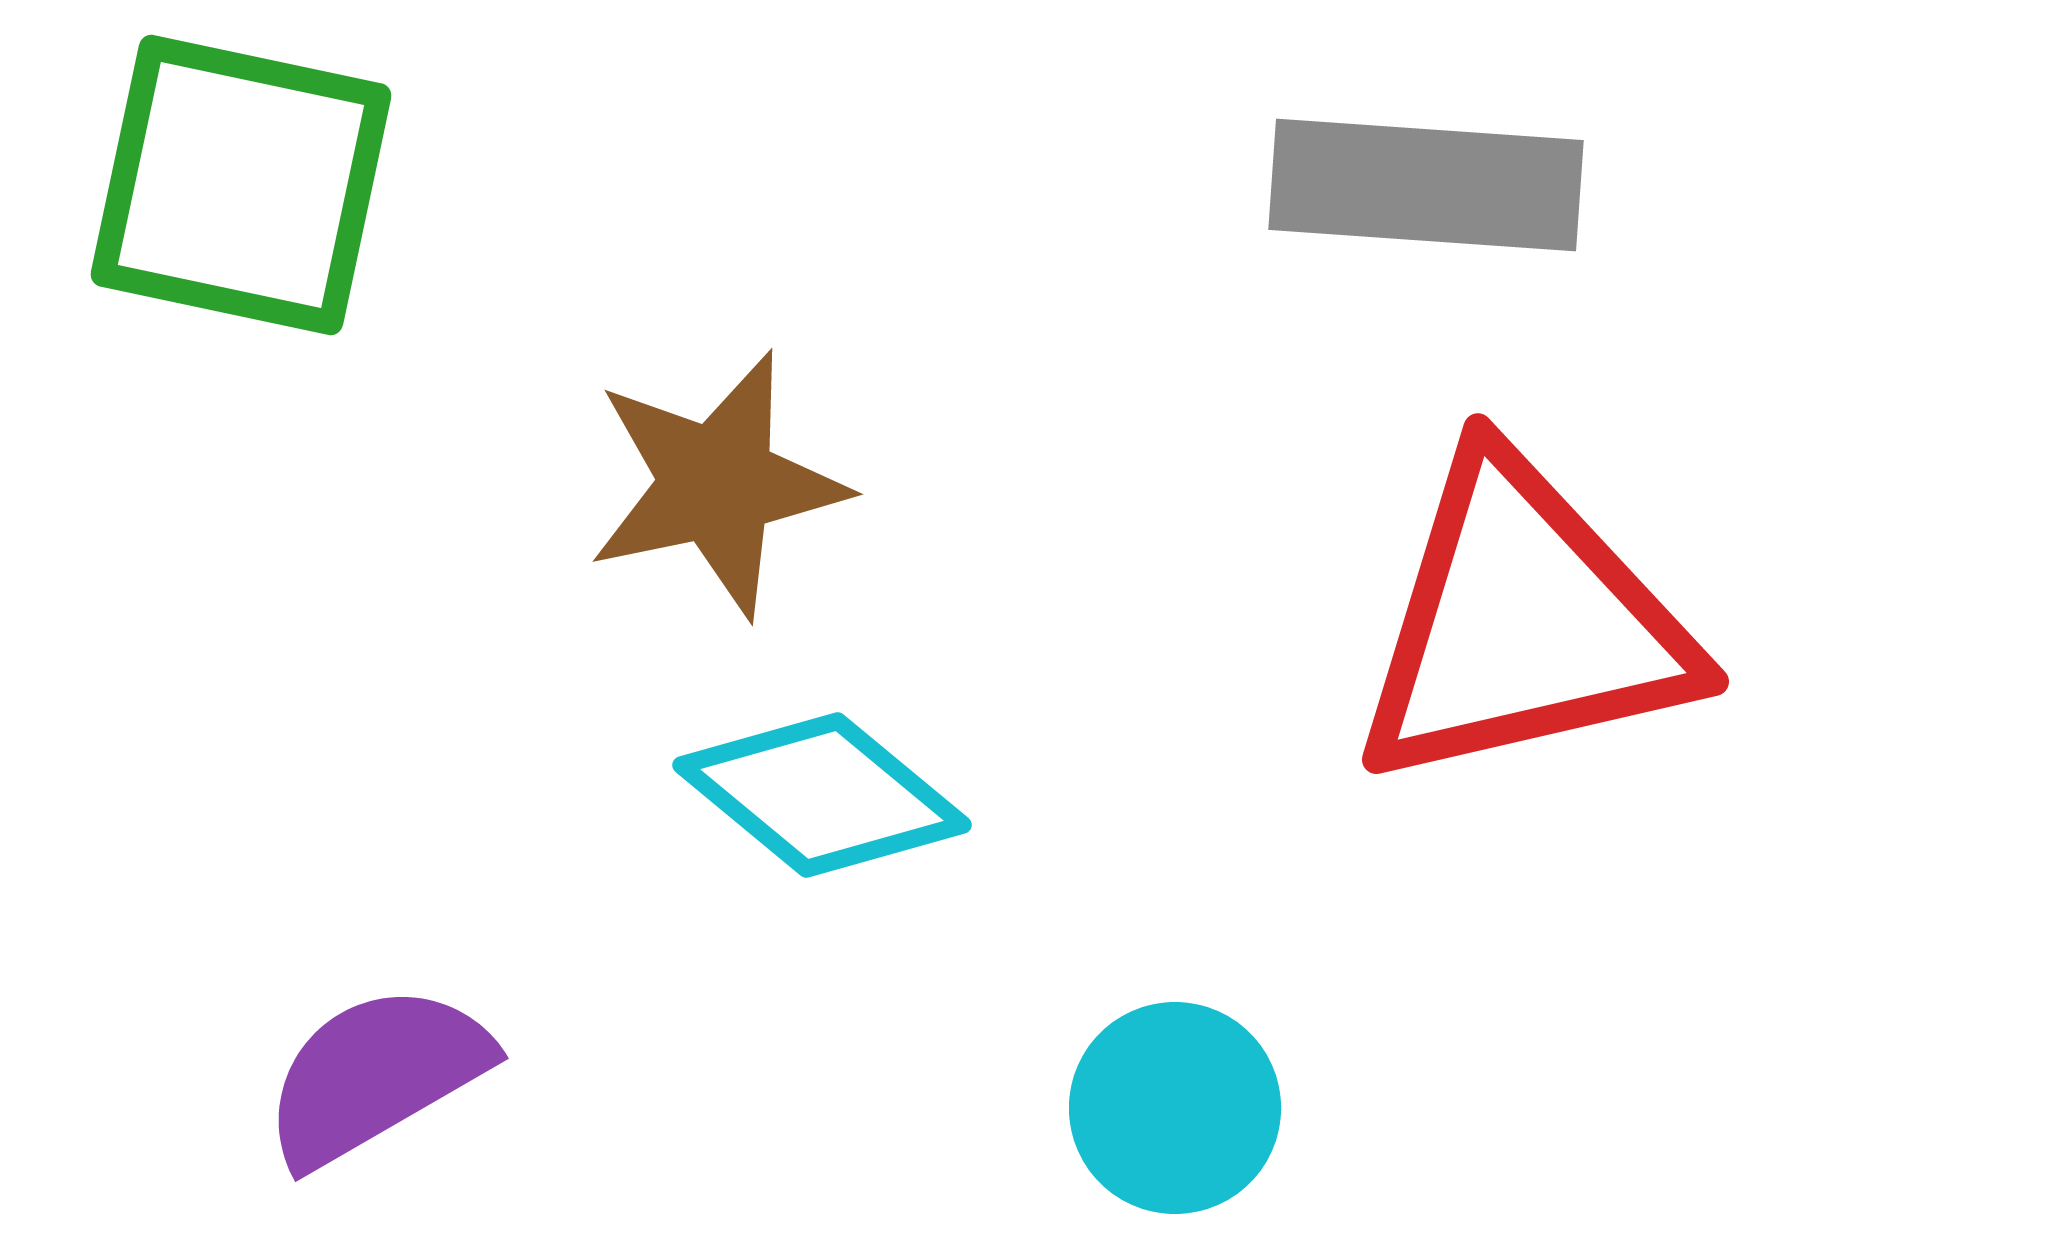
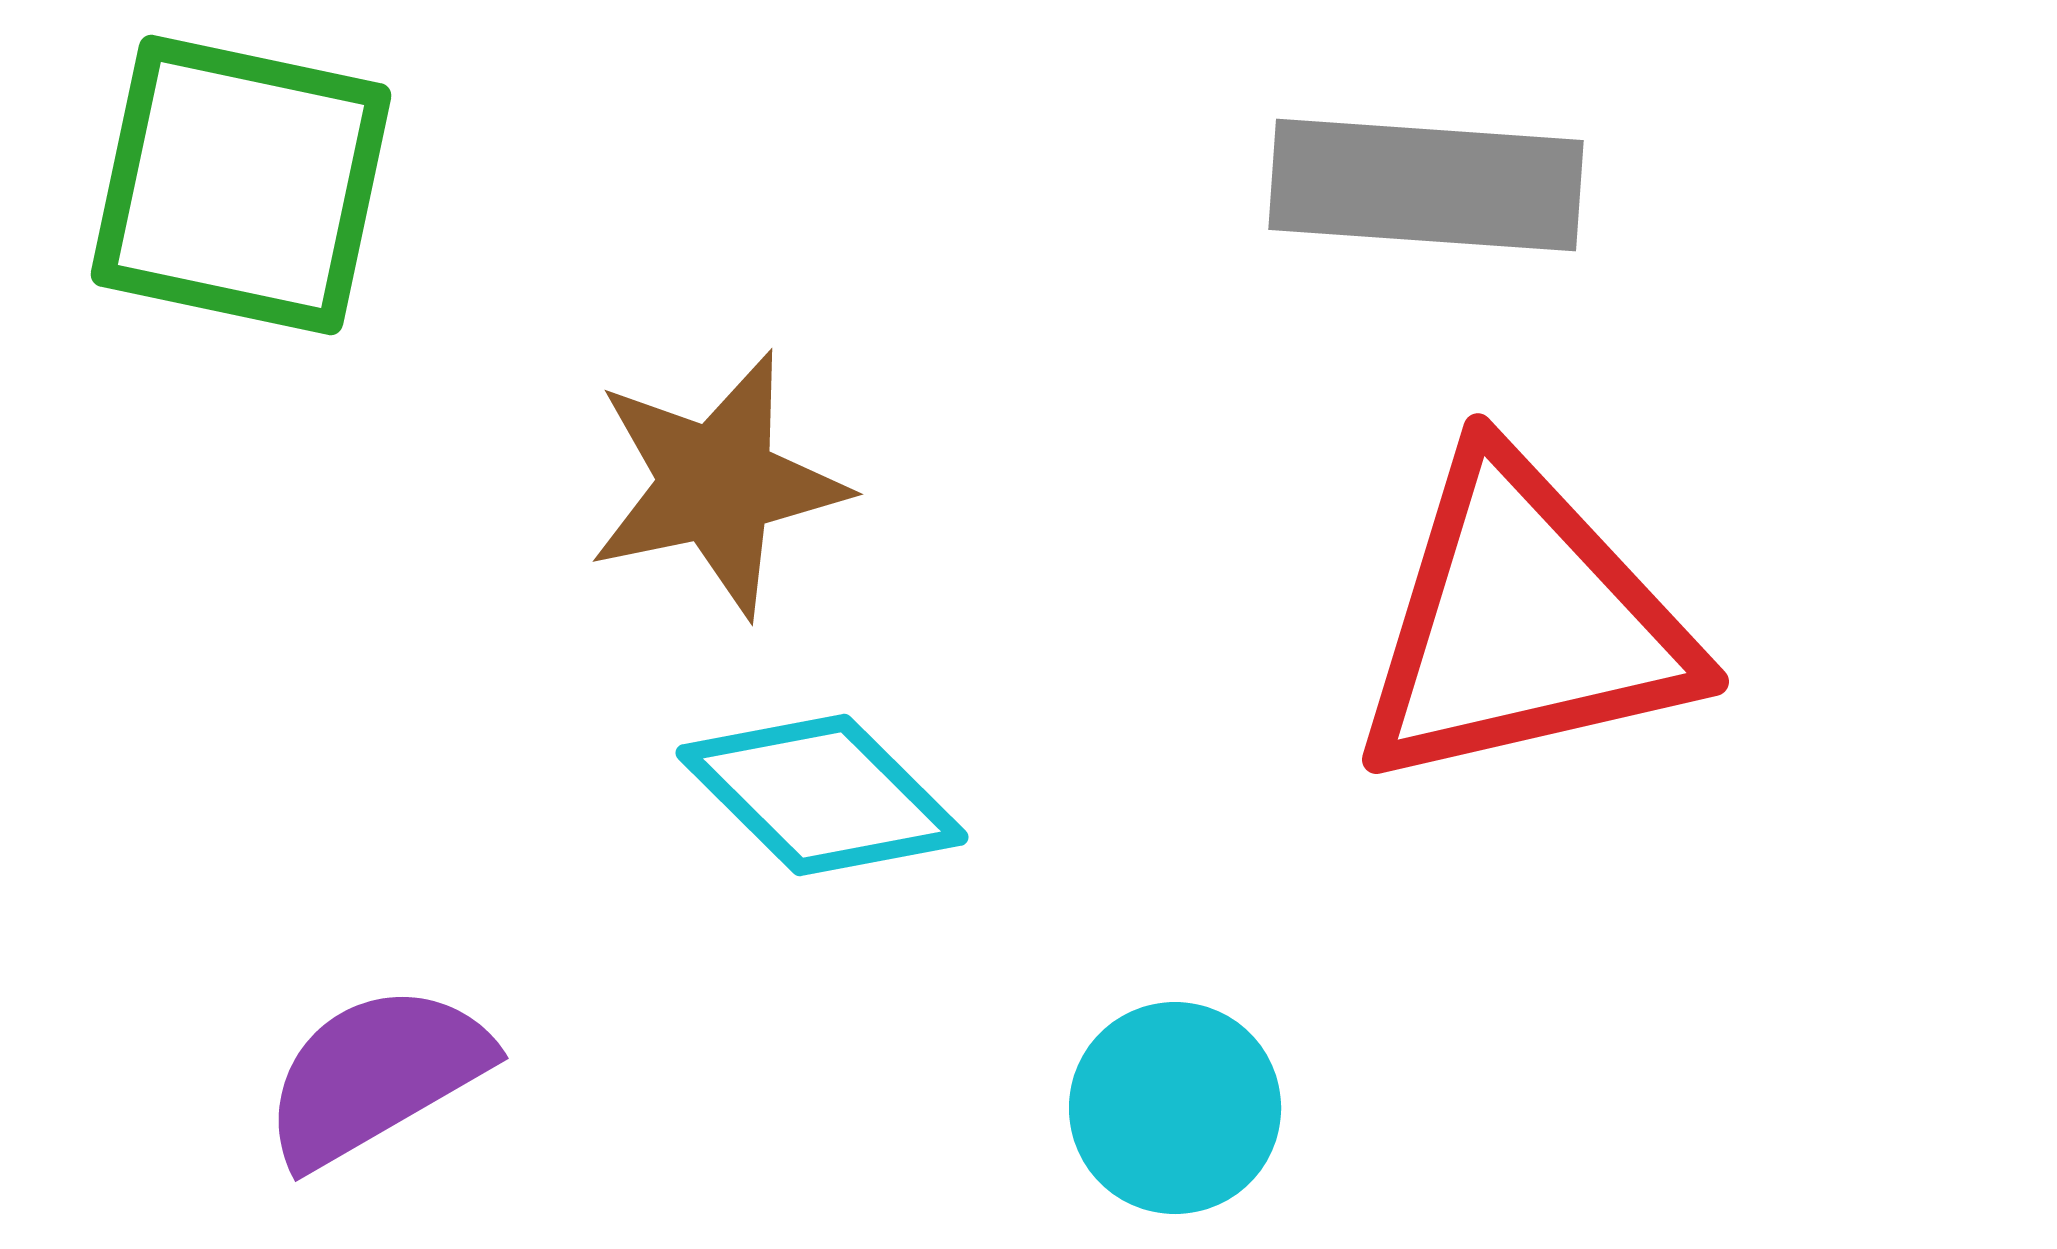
cyan diamond: rotated 5 degrees clockwise
